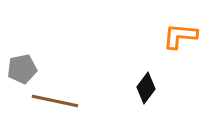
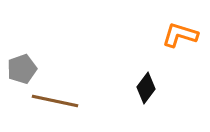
orange L-shape: moved 1 px up; rotated 12 degrees clockwise
gray pentagon: rotated 8 degrees counterclockwise
